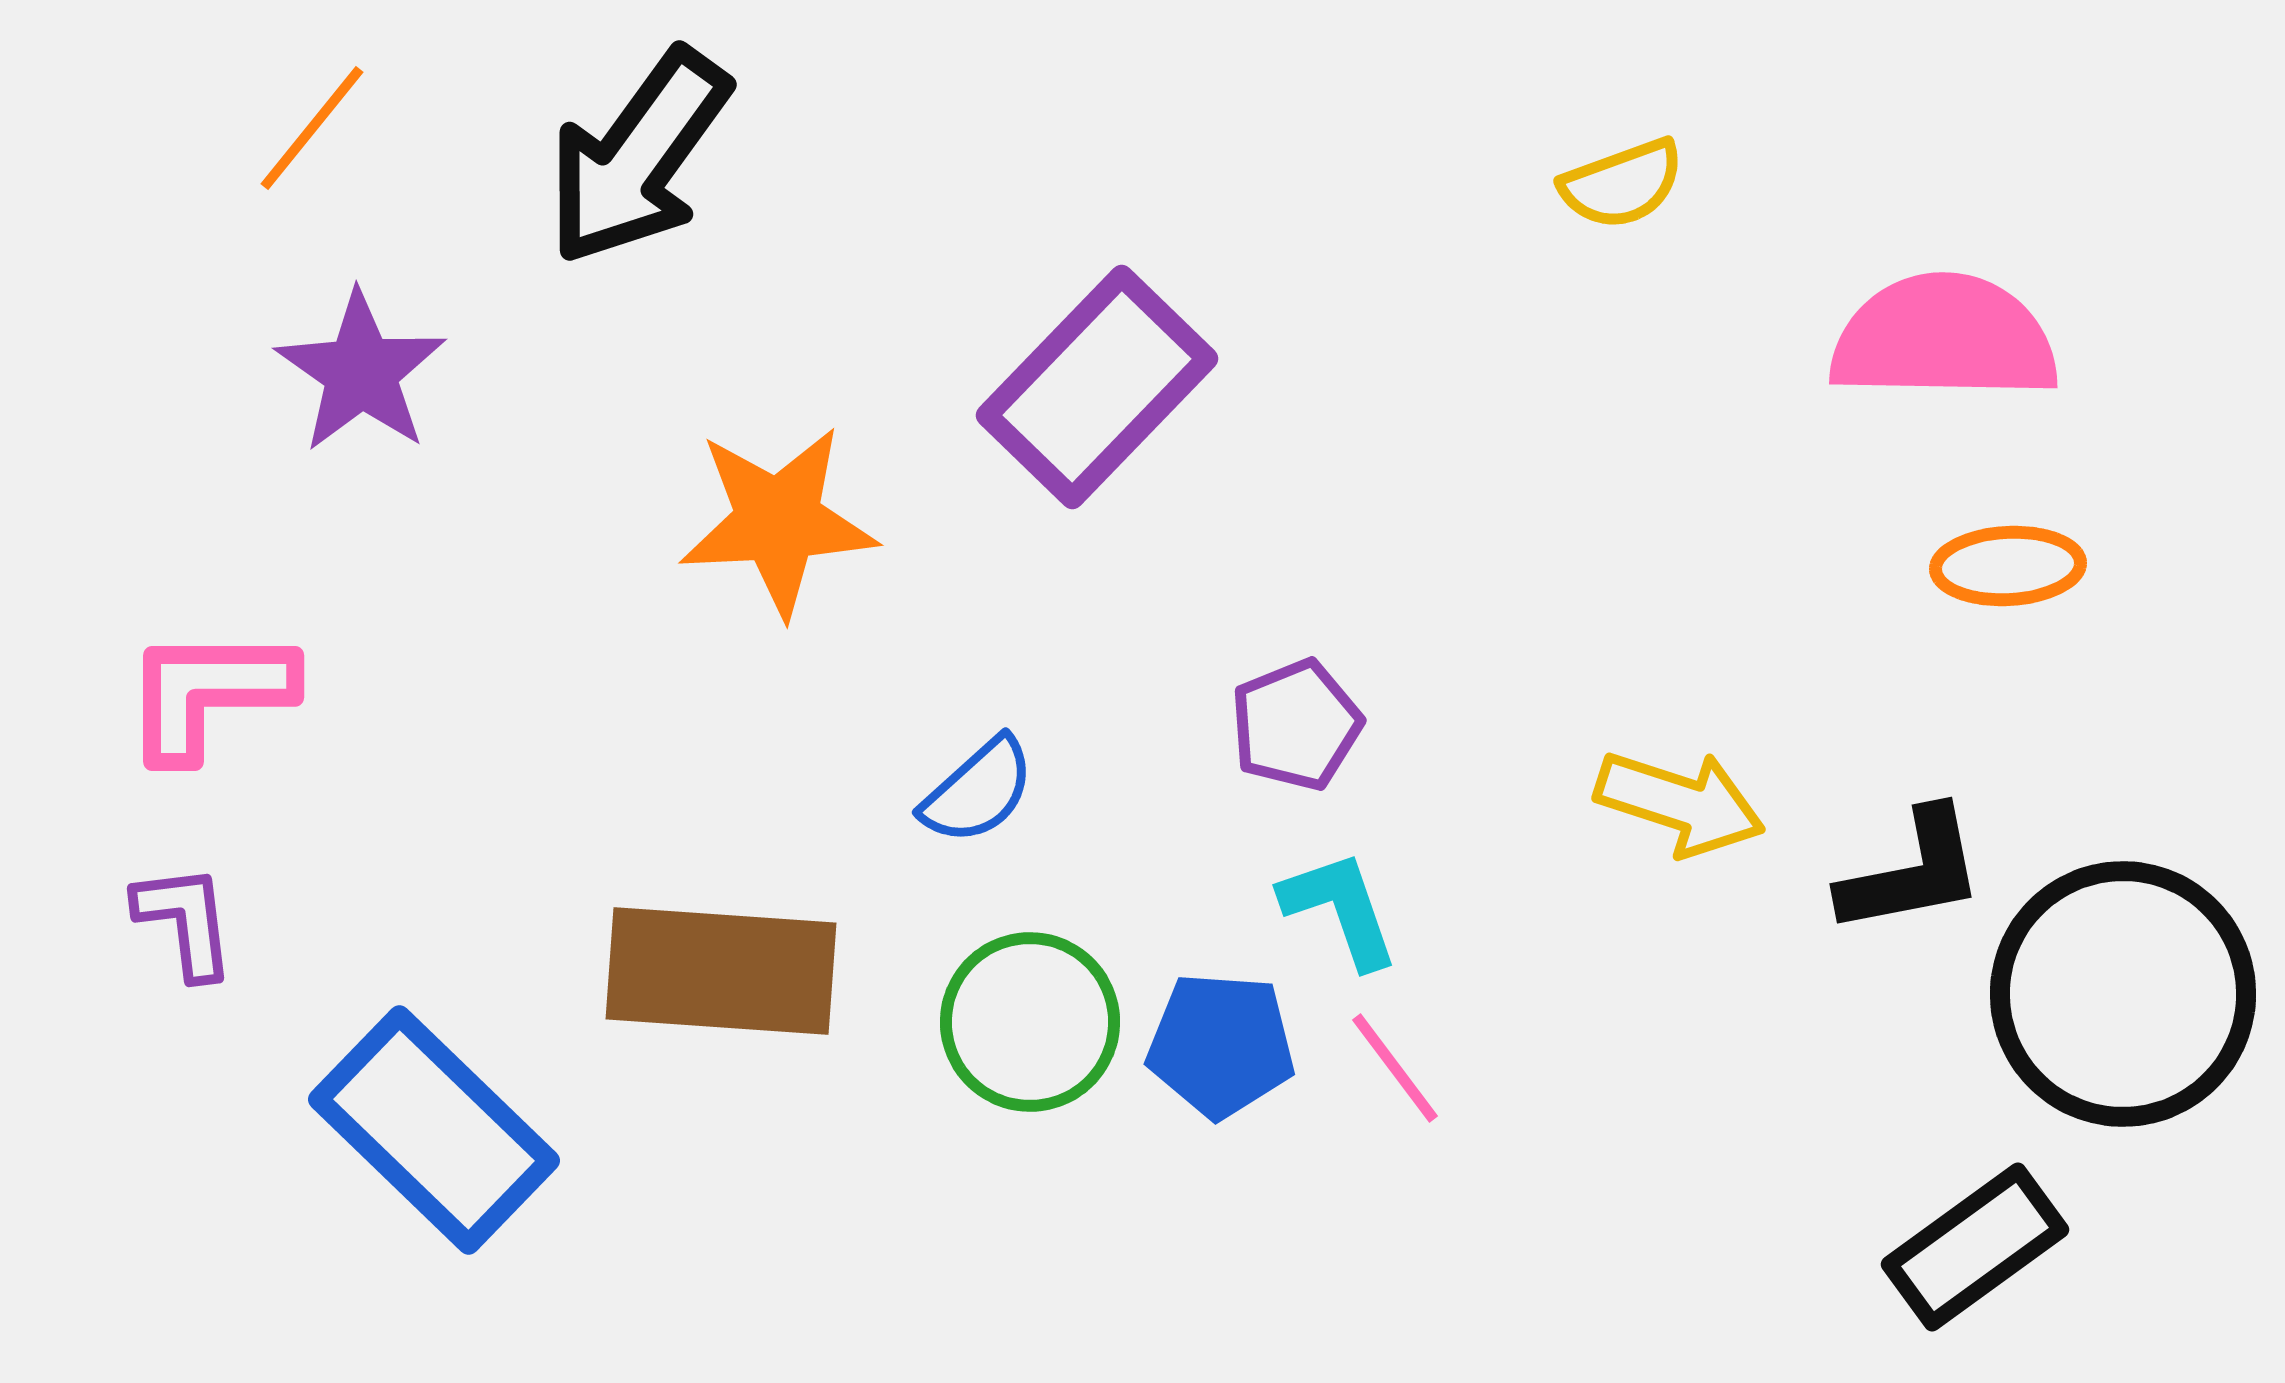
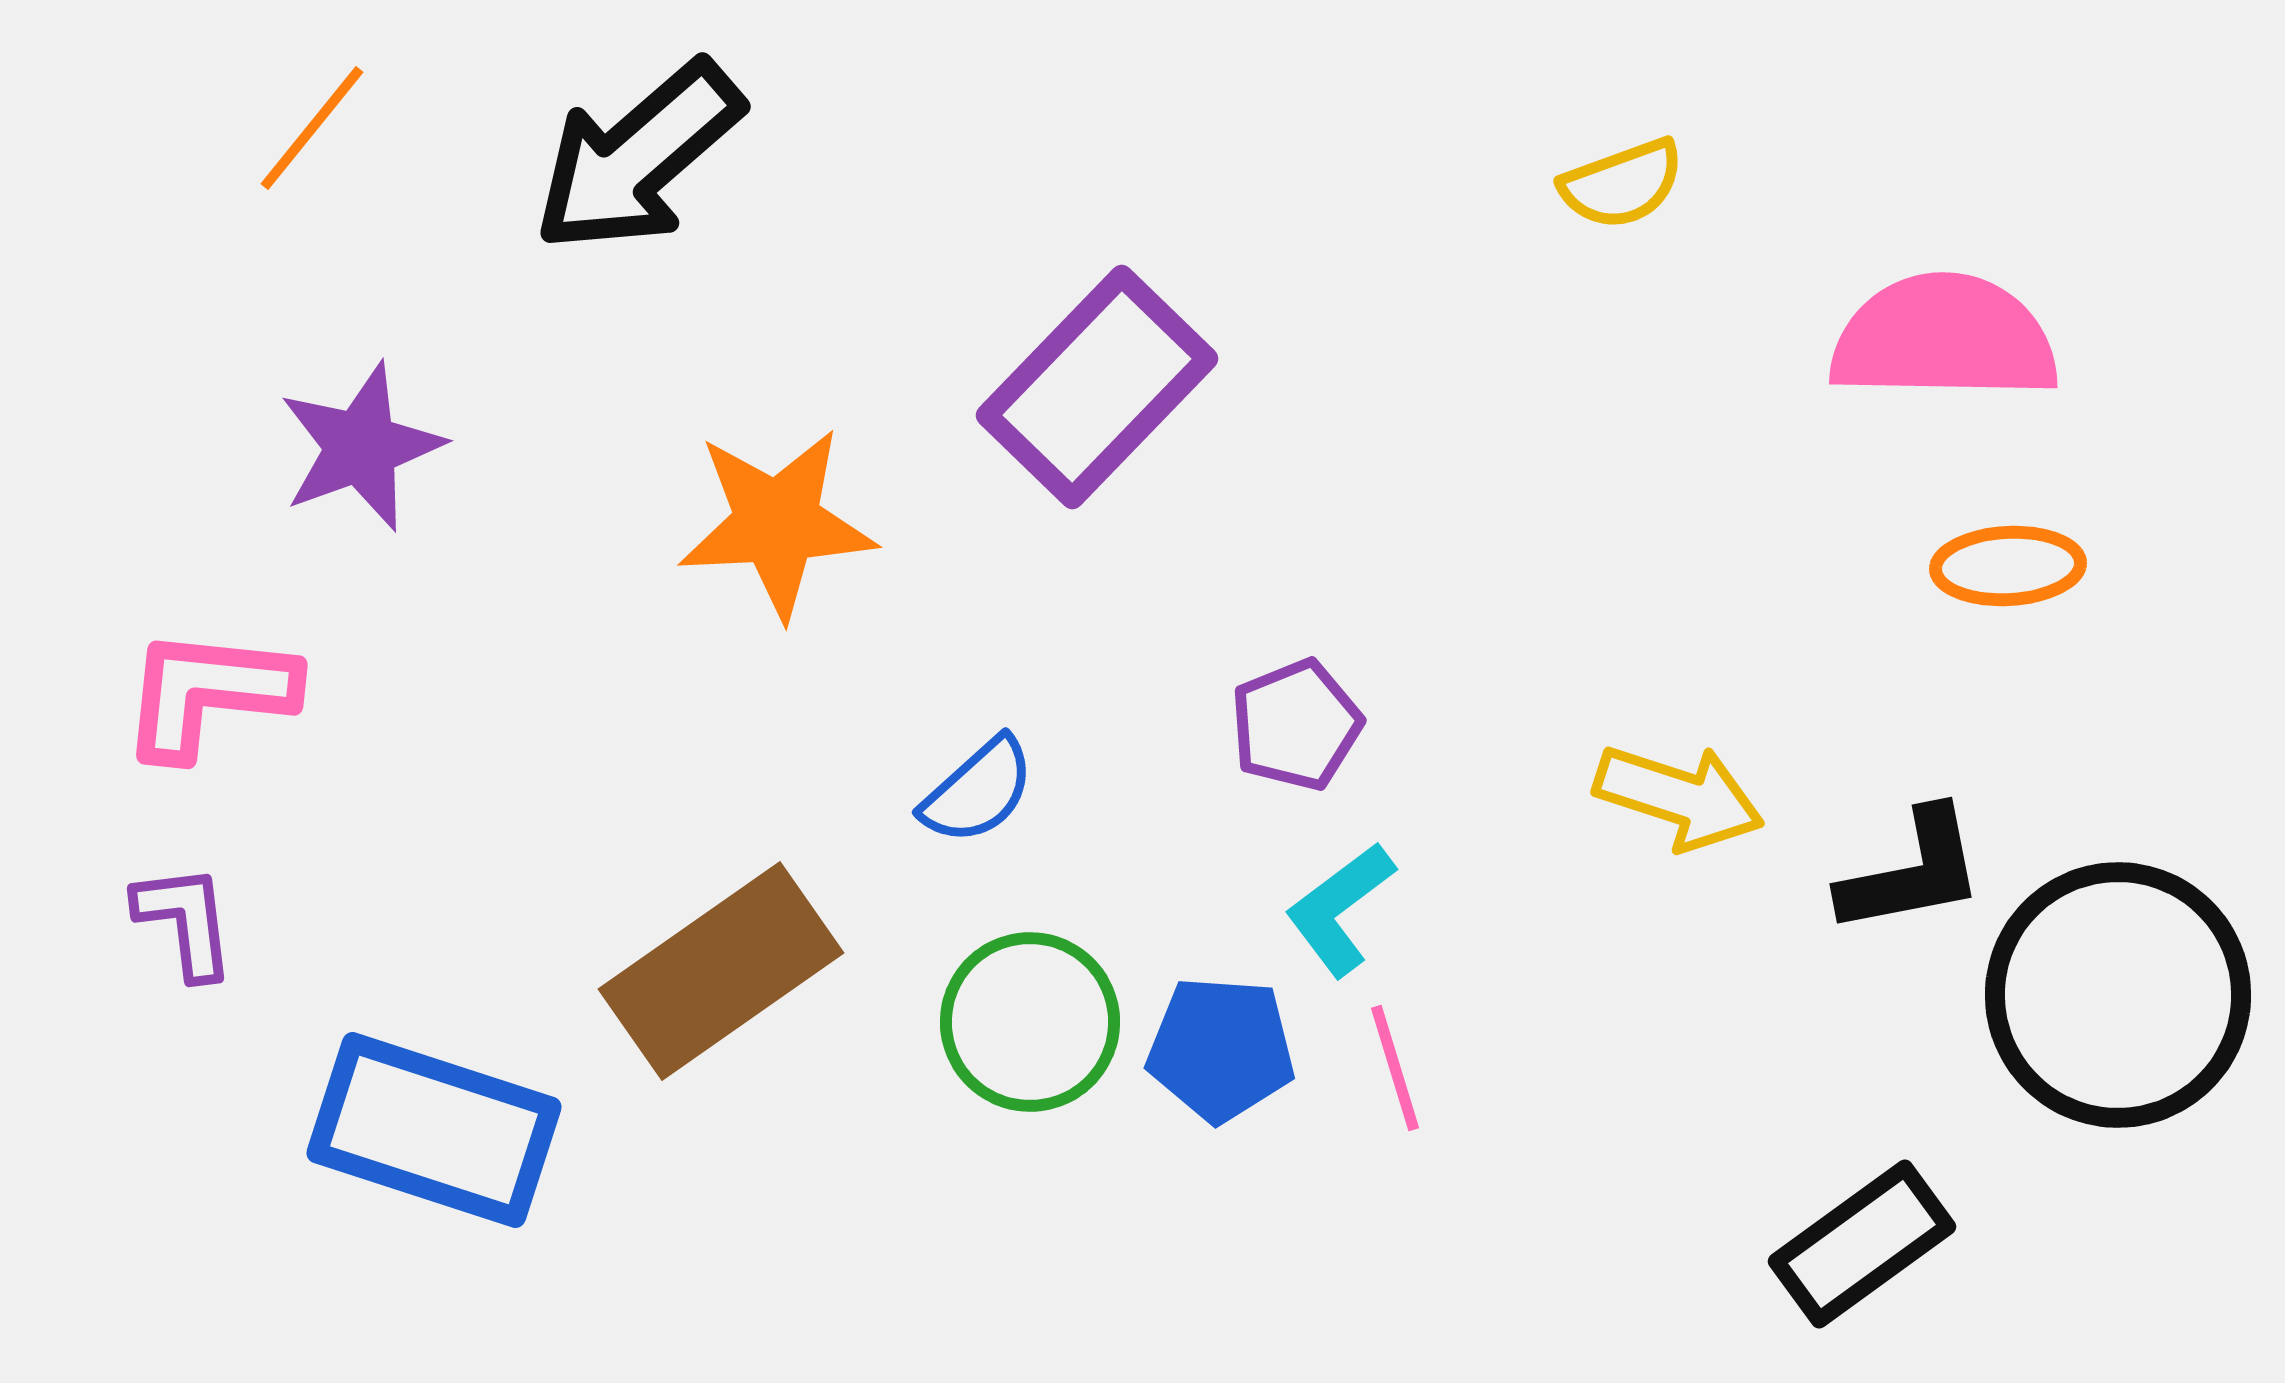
black arrow: rotated 13 degrees clockwise
purple star: moved 75 px down; rotated 17 degrees clockwise
orange star: moved 1 px left, 2 px down
pink L-shape: rotated 6 degrees clockwise
yellow arrow: moved 1 px left, 6 px up
cyan L-shape: rotated 108 degrees counterclockwise
brown rectangle: rotated 39 degrees counterclockwise
black circle: moved 5 px left, 1 px down
blue pentagon: moved 4 px down
pink line: rotated 20 degrees clockwise
blue rectangle: rotated 26 degrees counterclockwise
black rectangle: moved 113 px left, 3 px up
